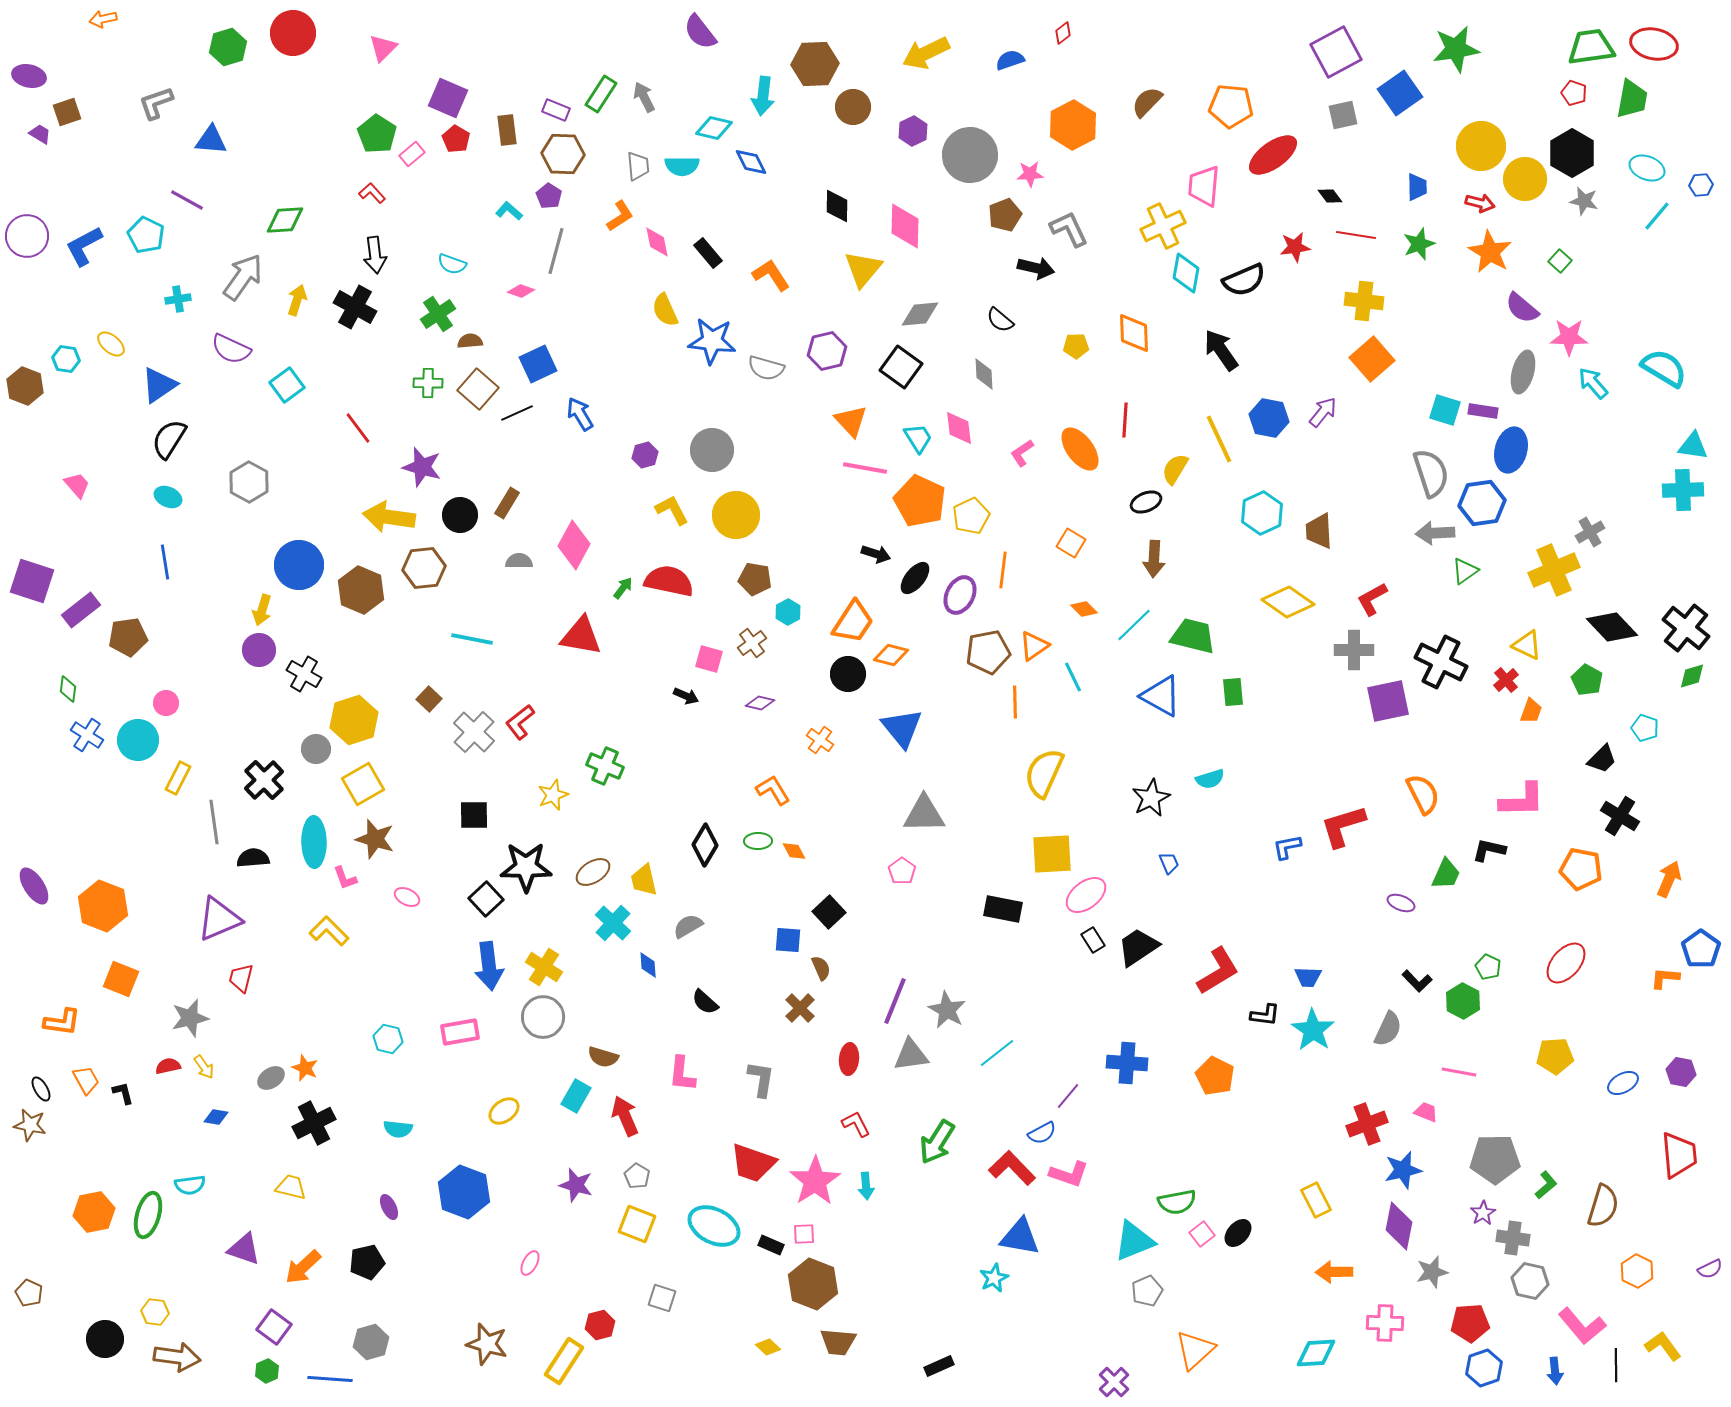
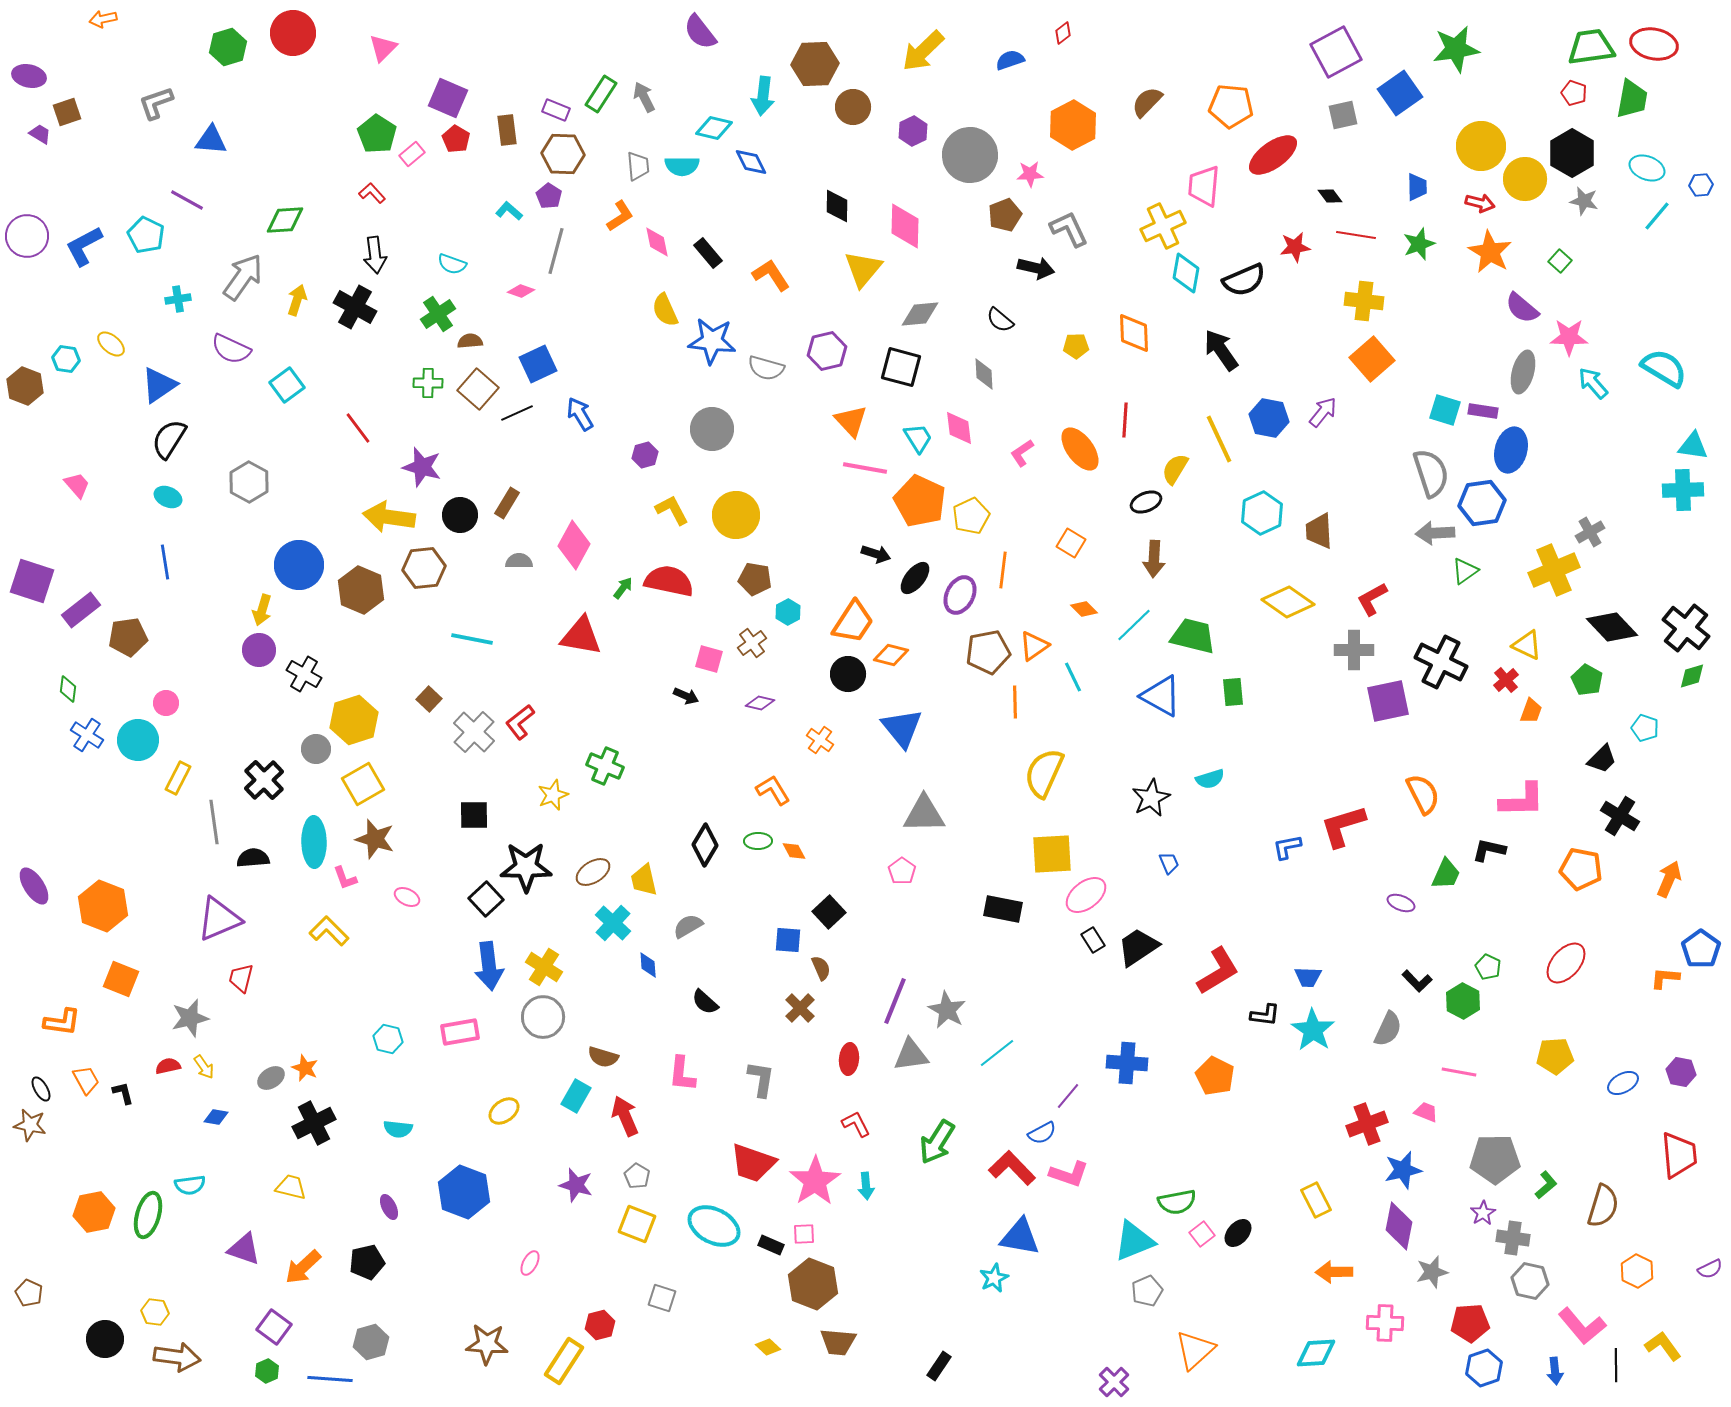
yellow arrow at (926, 53): moved 3 px left, 2 px up; rotated 18 degrees counterclockwise
black square at (901, 367): rotated 21 degrees counterclockwise
gray circle at (712, 450): moved 21 px up
brown star at (487, 1344): rotated 12 degrees counterclockwise
black rectangle at (939, 1366): rotated 32 degrees counterclockwise
